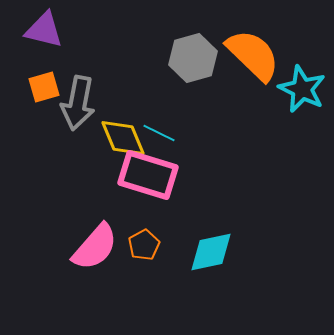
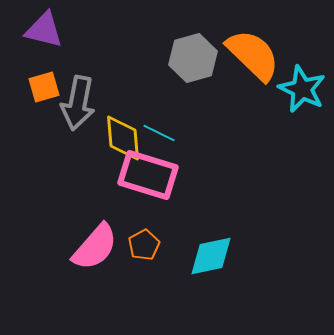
yellow diamond: rotated 18 degrees clockwise
cyan diamond: moved 4 px down
